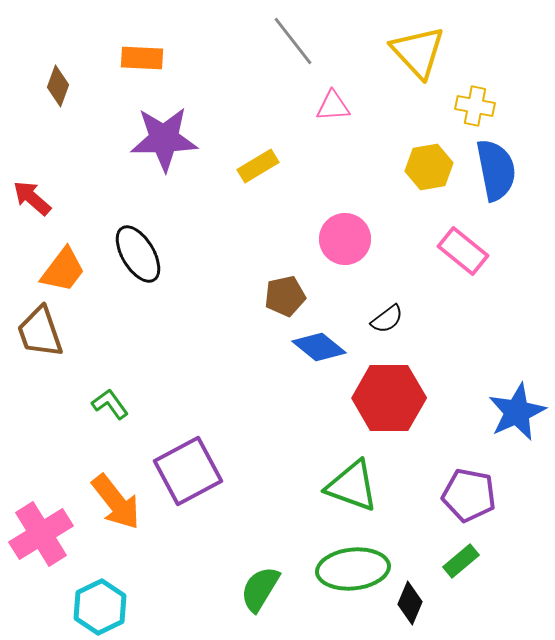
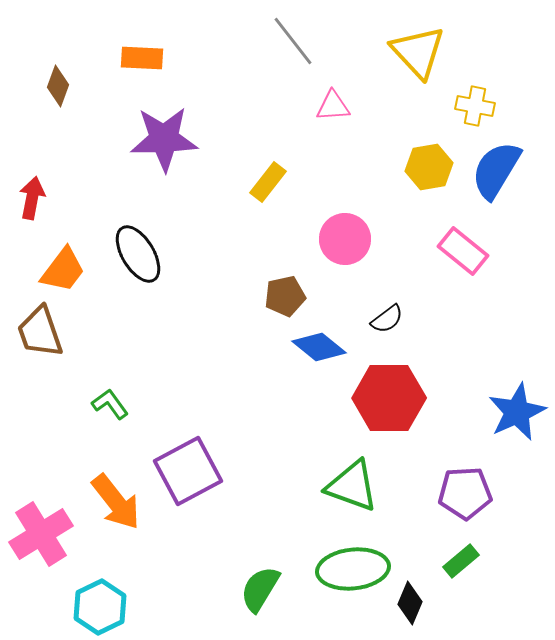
yellow rectangle: moved 10 px right, 16 px down; rotated 21 degrees counterclockwise
blue semicircle: rotated 138 degrees counterclockwise
red arrow: rotated 60 degrees clockwise
purple pentagon: moved 4 px left, 2 px up; rotated 14 degrees counterclockwise
